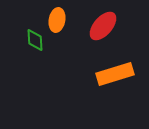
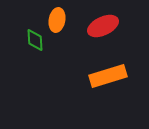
red ellipse: rotated 24 degrees clockwise
orange rectangle: moved 7 px left, 2 px down
